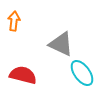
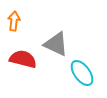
gray triangle: moved 5 px left
red semicircle: moved 16 px up
